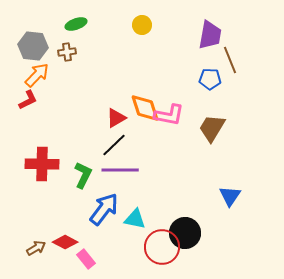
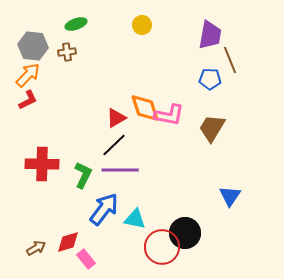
orange arrow: moved 9 px left
red diamond: moved 3 px right; rotated 45 degrees counterclockwise
